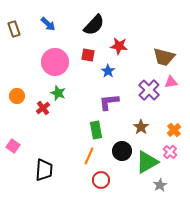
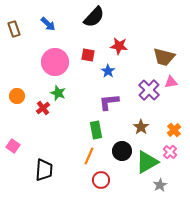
black semicircle: moved 8 px up
